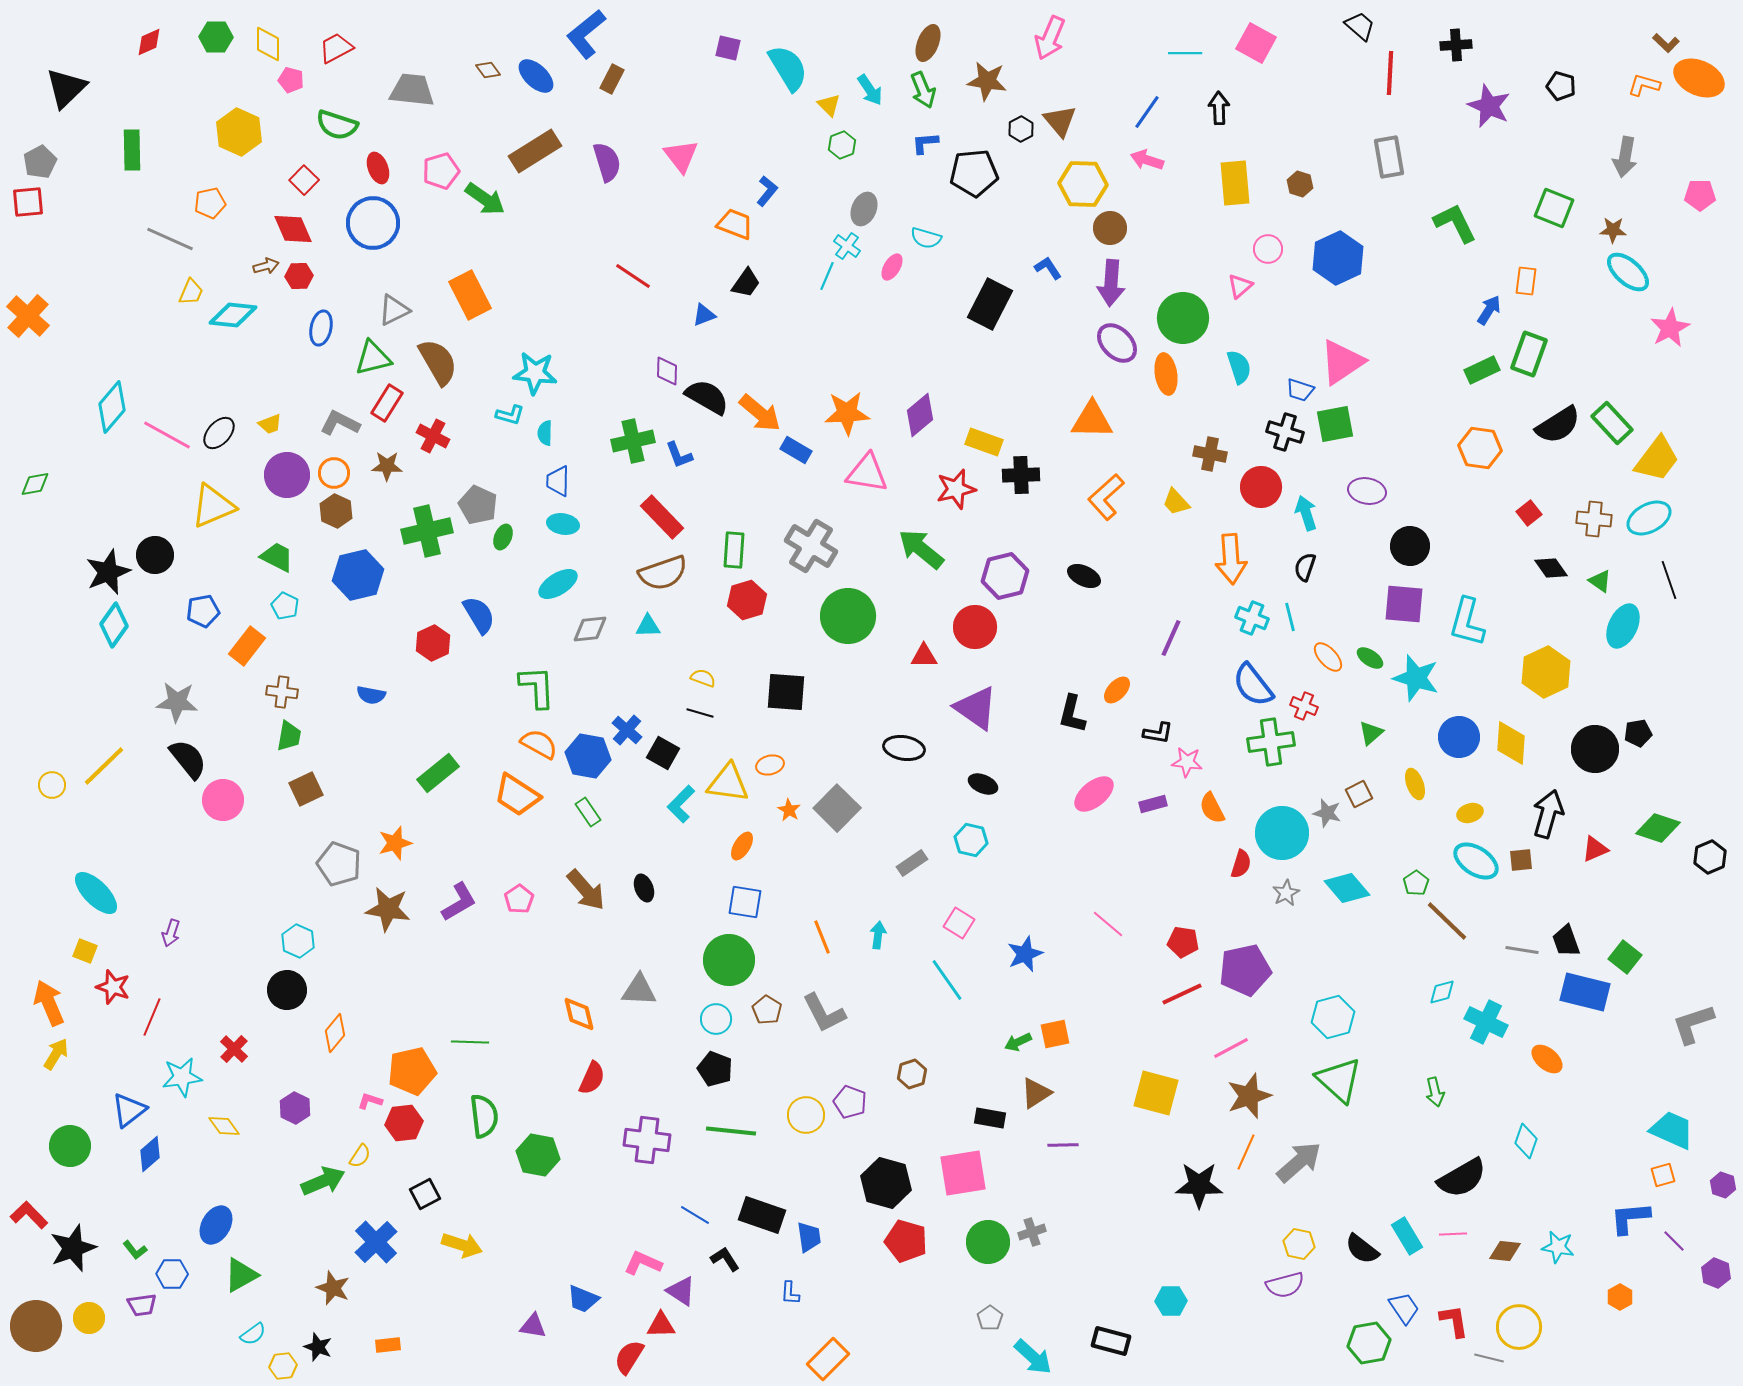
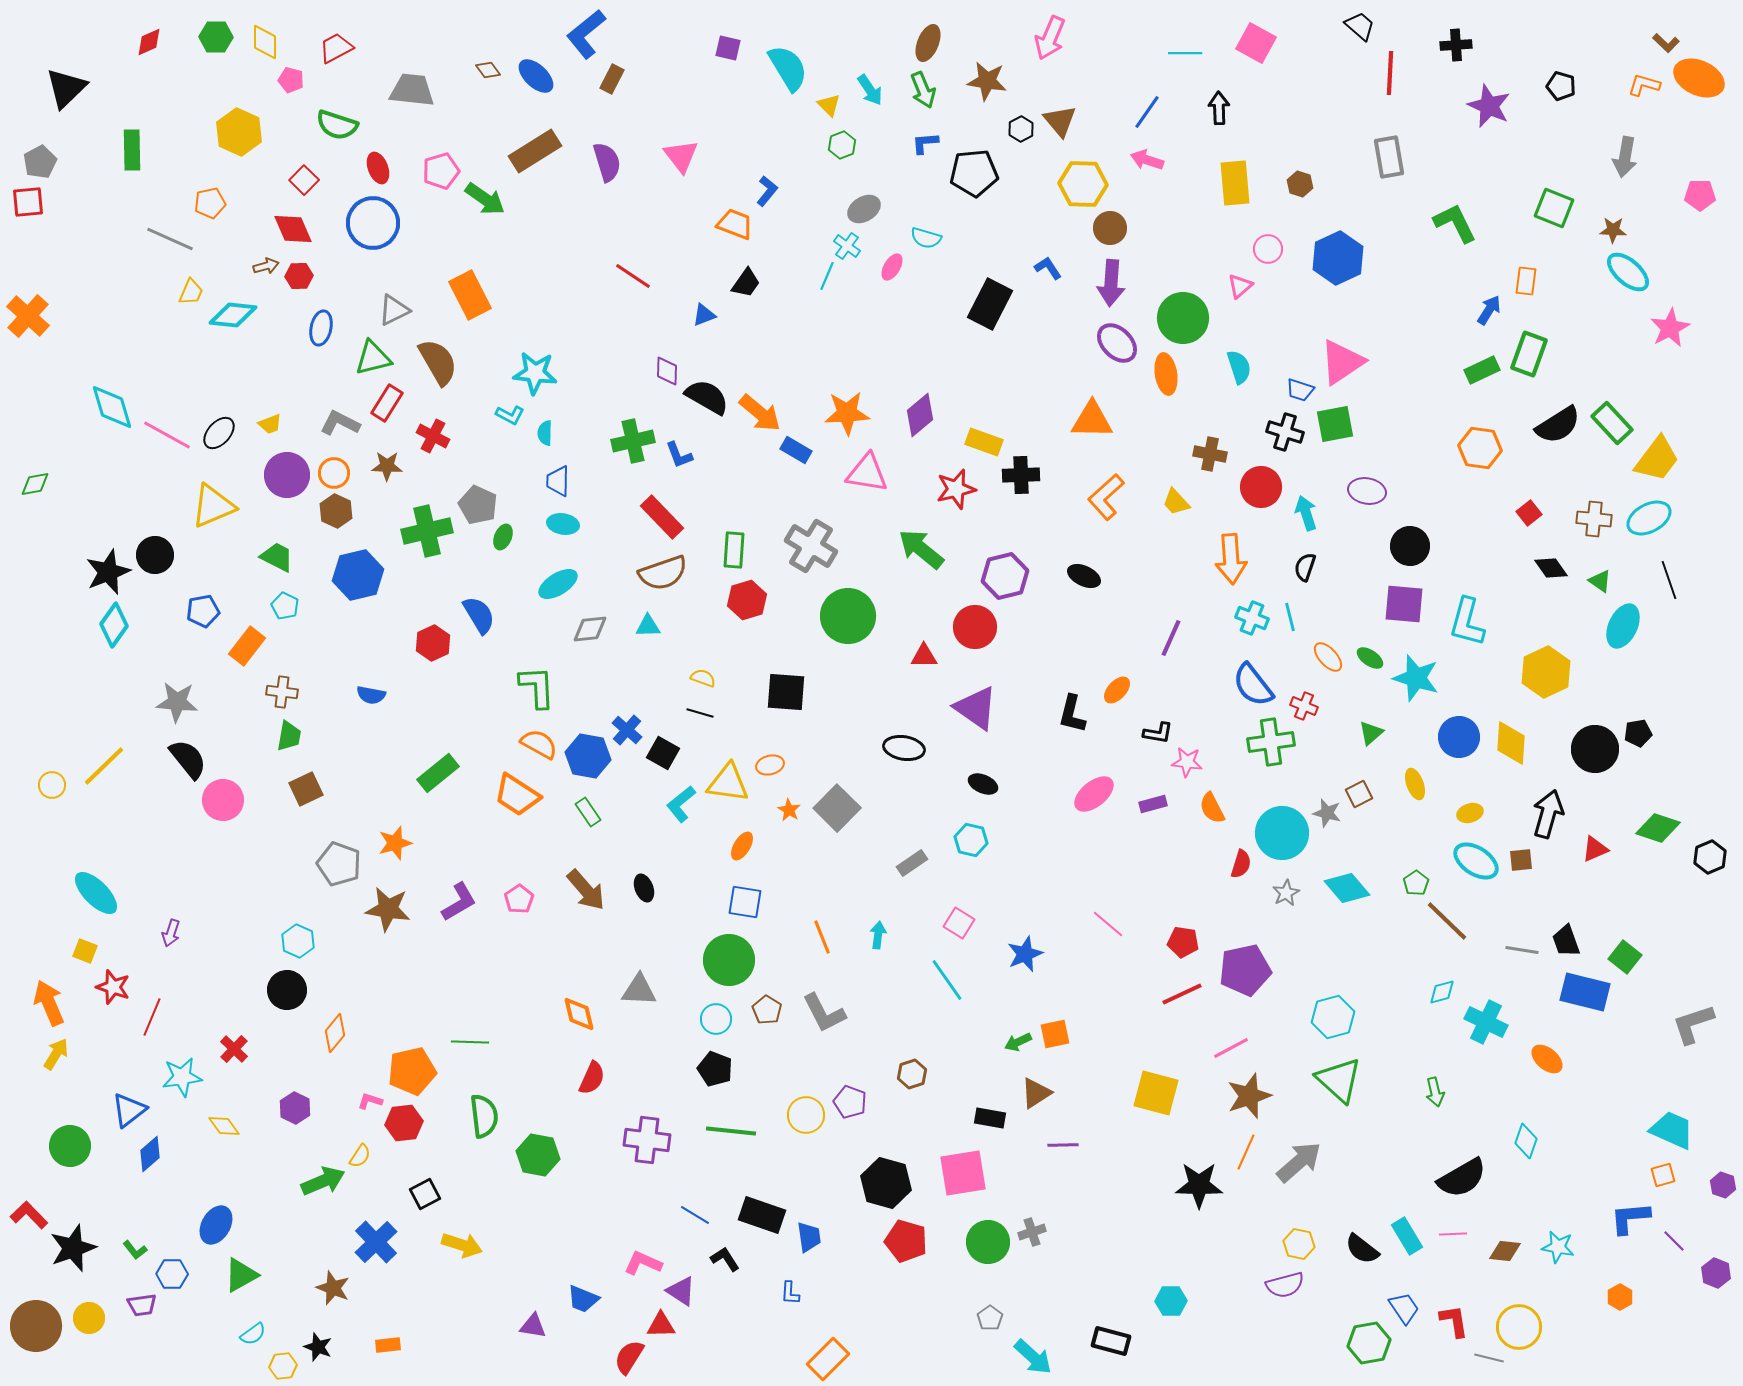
yellow diamond at (268, 44): moved 3 px left, 2 px up
gray ellipse at (864, 209): rotated 36 degrees clockwise
cyan diamond at (112, 407): rotated 57 degrees counterclockwise
cyan L-shape at (510, 415): rotated 12 degrees clockwise
cyan L-shape at (681, 804): rotated 6 degrees clockwise
